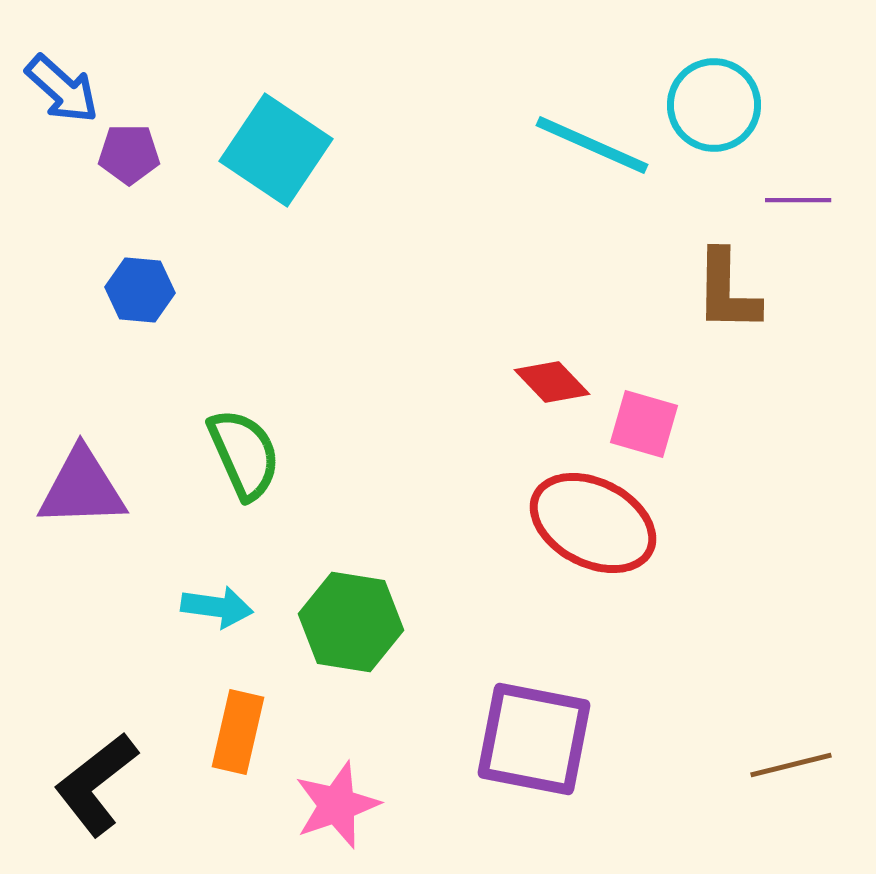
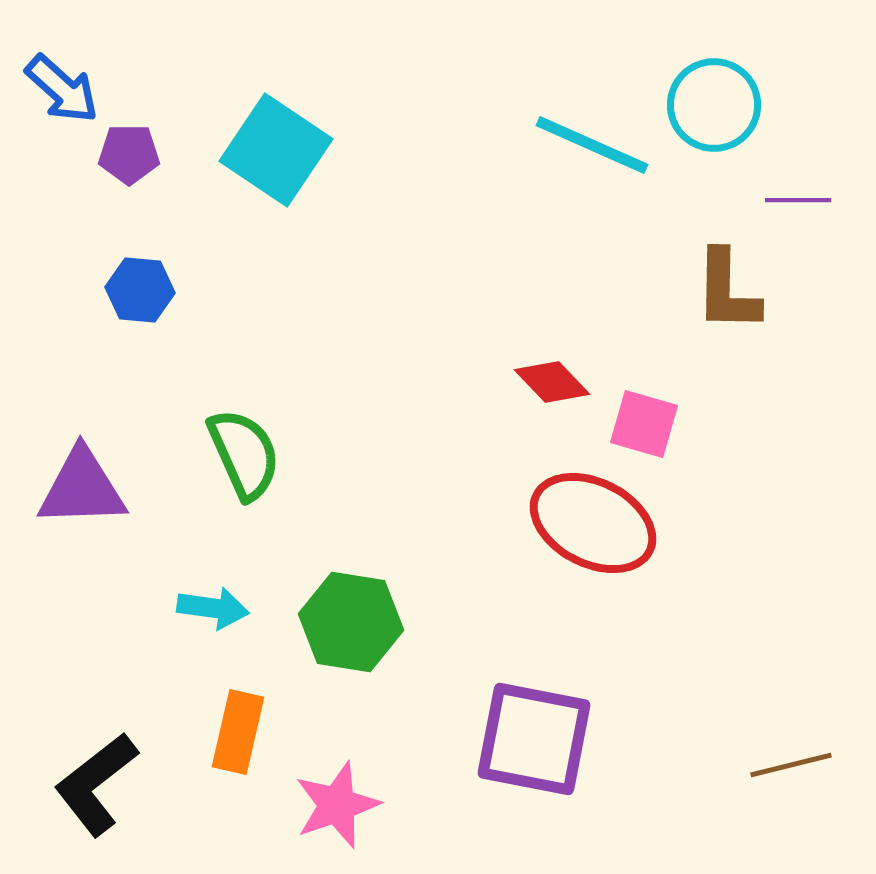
cyan arrow: moved 4 px left, 1 px down
